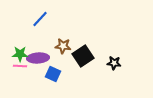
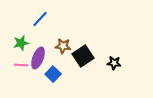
green star: moved 1 px right, 11 px up; rotated 14 degrees counterclockwise
purple ellipse: rotated 65 degrees counterclockwise
pink line: moved 1 px right, 1 px up
blue square: rotated 21 degrees clockwise
